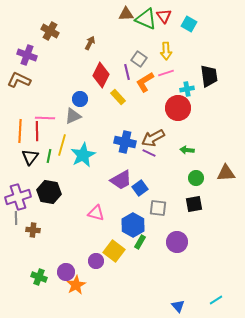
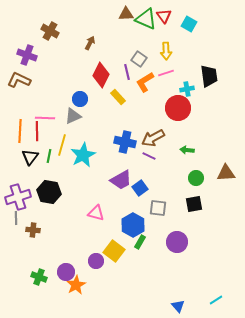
purple line at (149, 153): moved 3 px down
